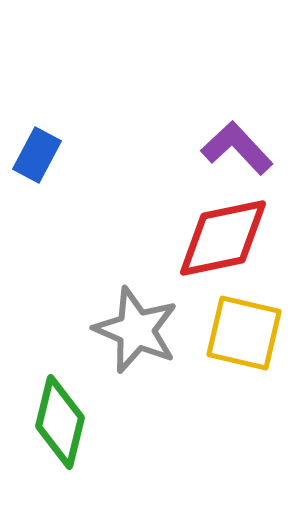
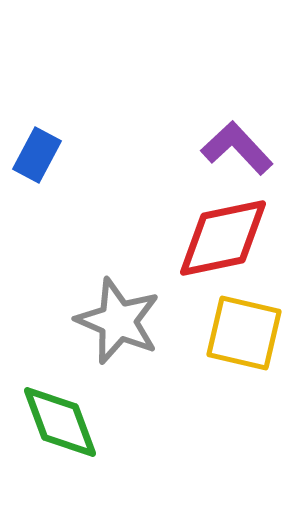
gray star: moved 18 px left, 9 px up
green diamond: rotated 34 degrees counterclockwise
